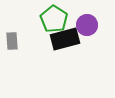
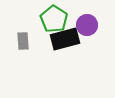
gray rectangle: moved 11 px right
